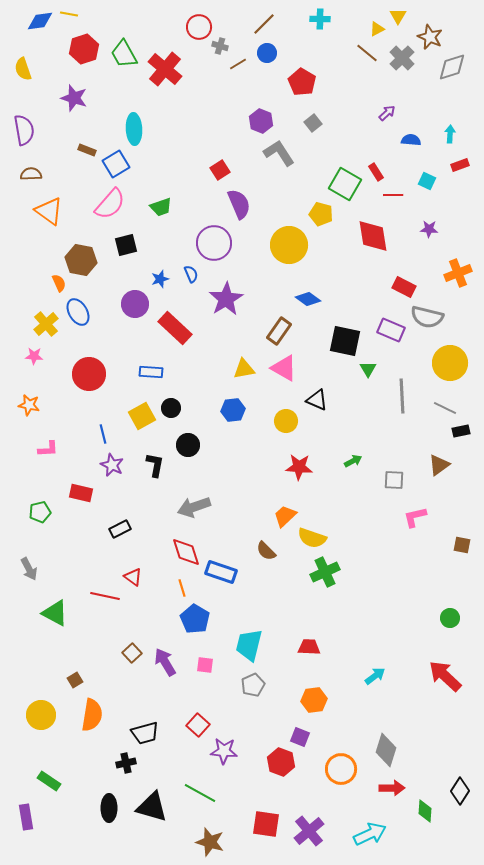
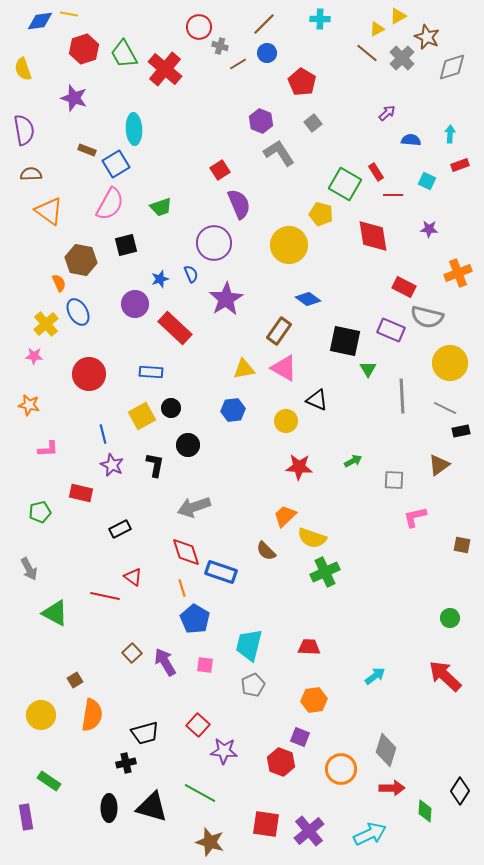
yellow triangle at (398, 16): rotated 30 degrees clockwise
brown star at (430, 37): moved 3 px left
pink semicircle at (110, 204): rotated 12 degrees counterclockwise
